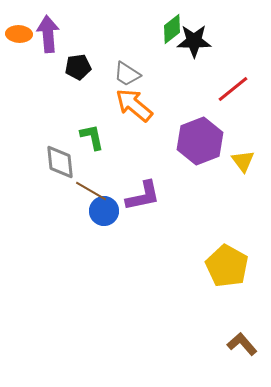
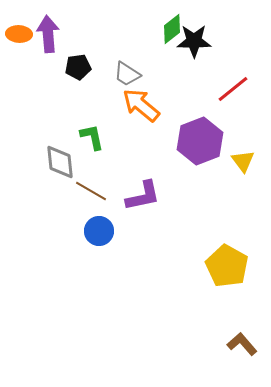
orange arrow: moved 7 px right
blue circle: moved 5 px left, 20 px down
